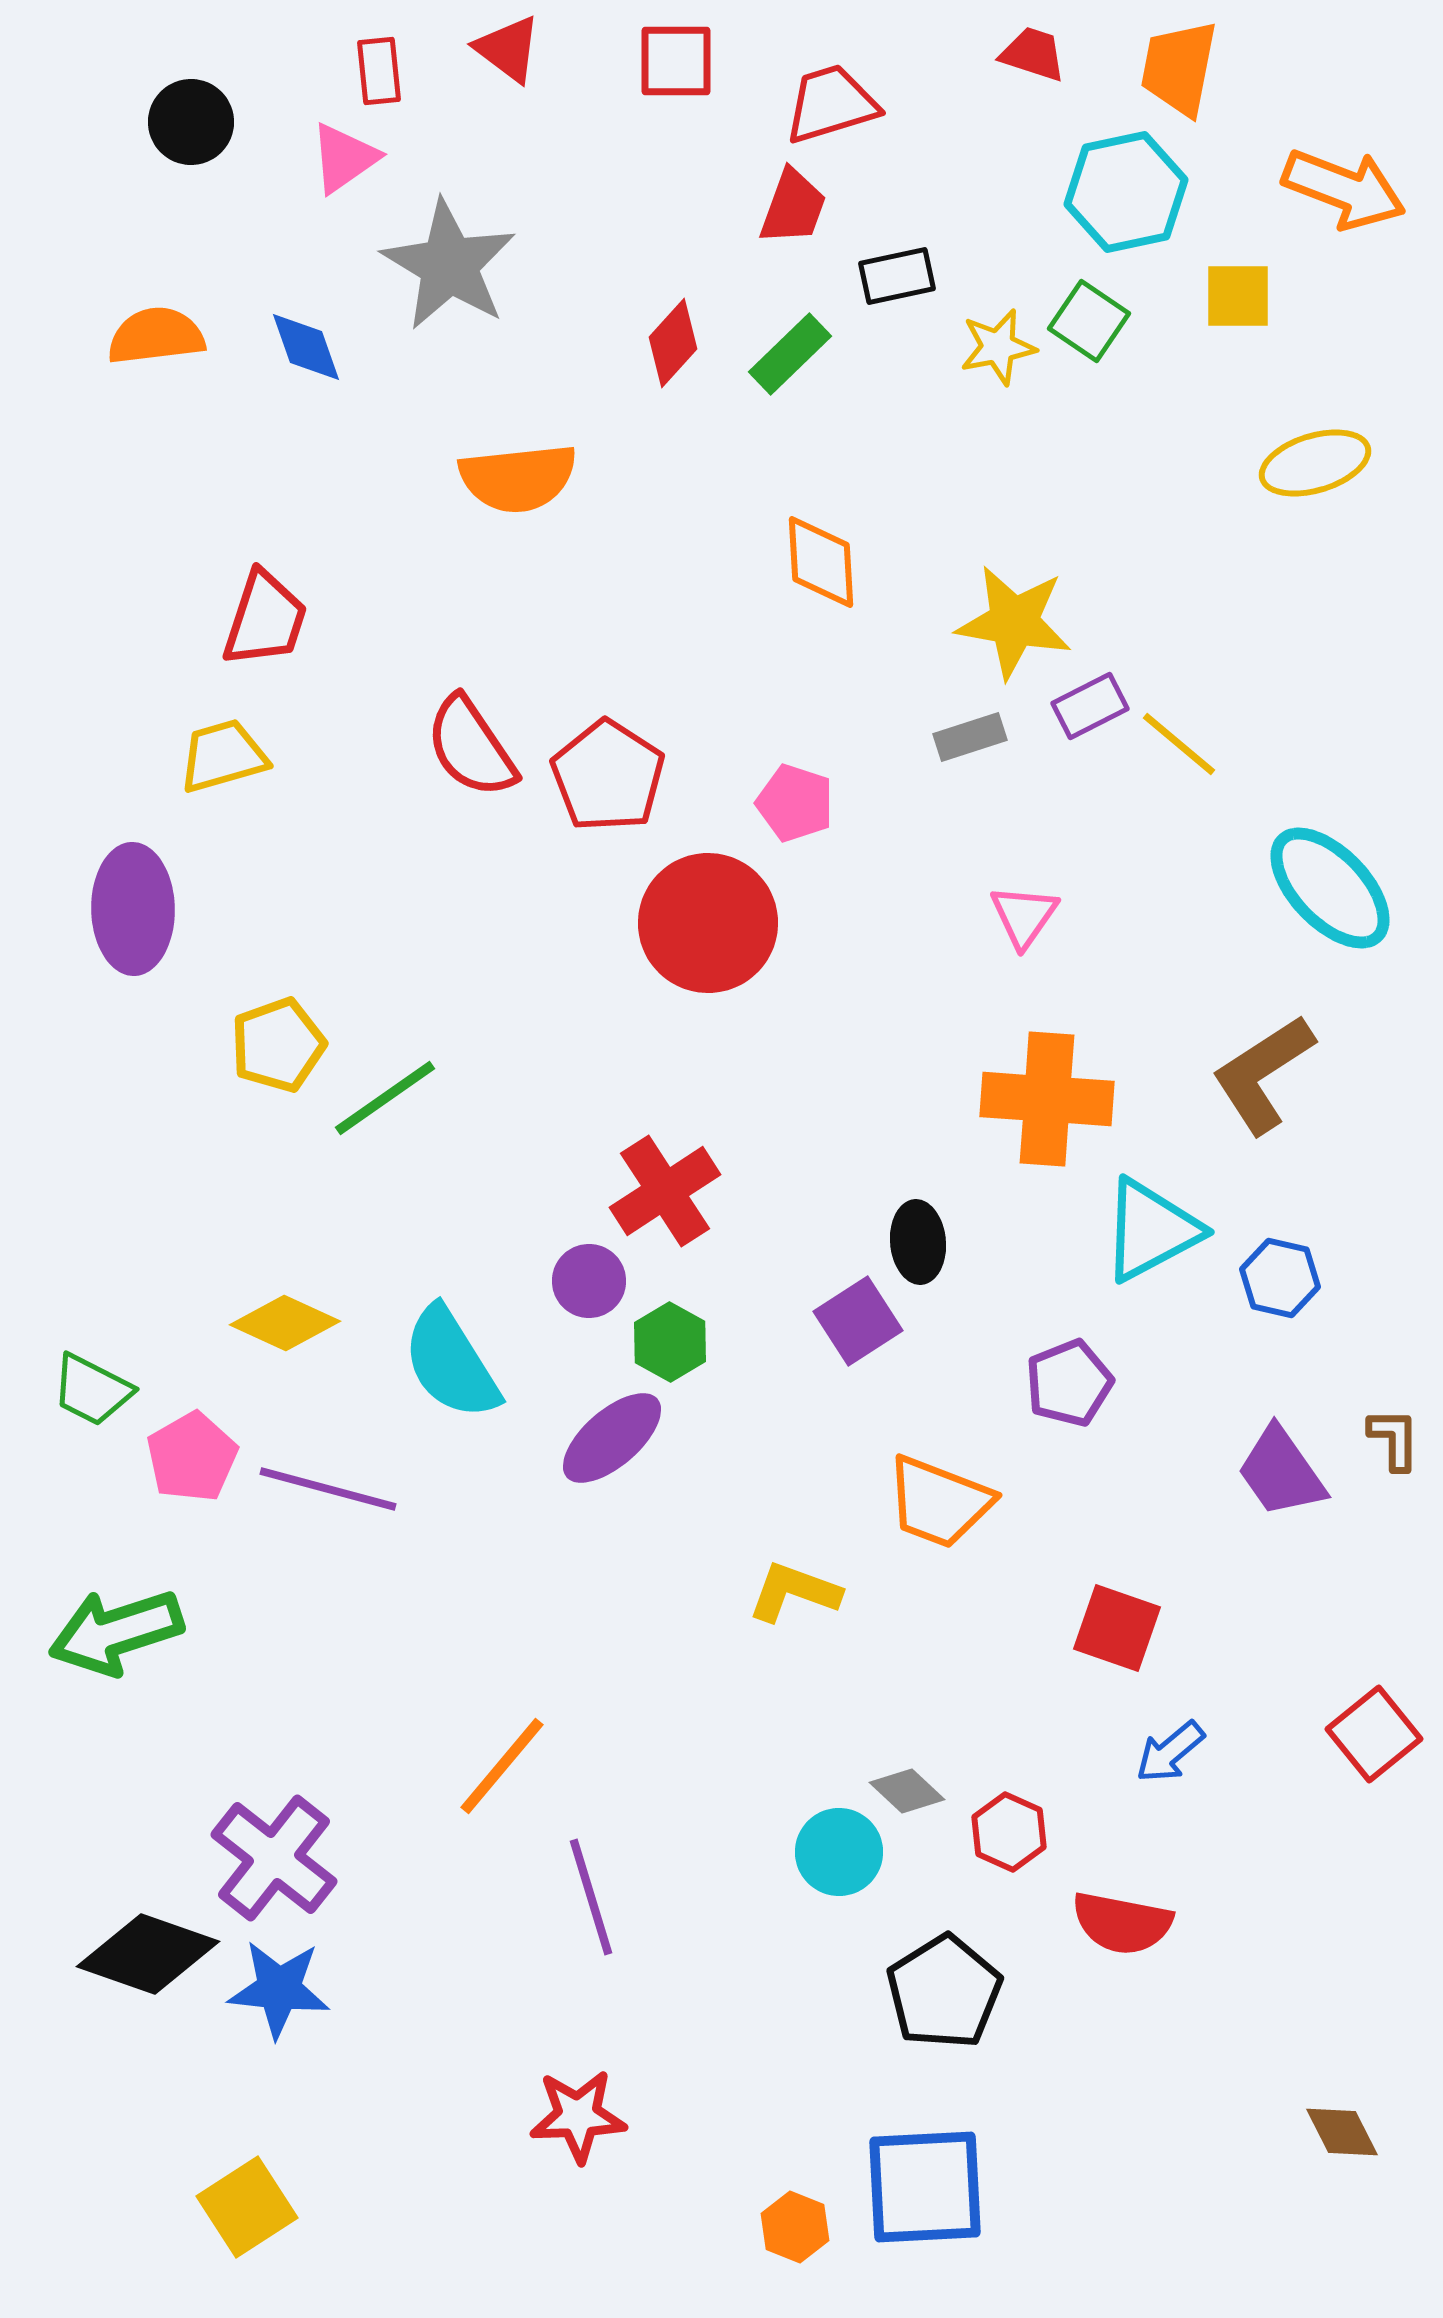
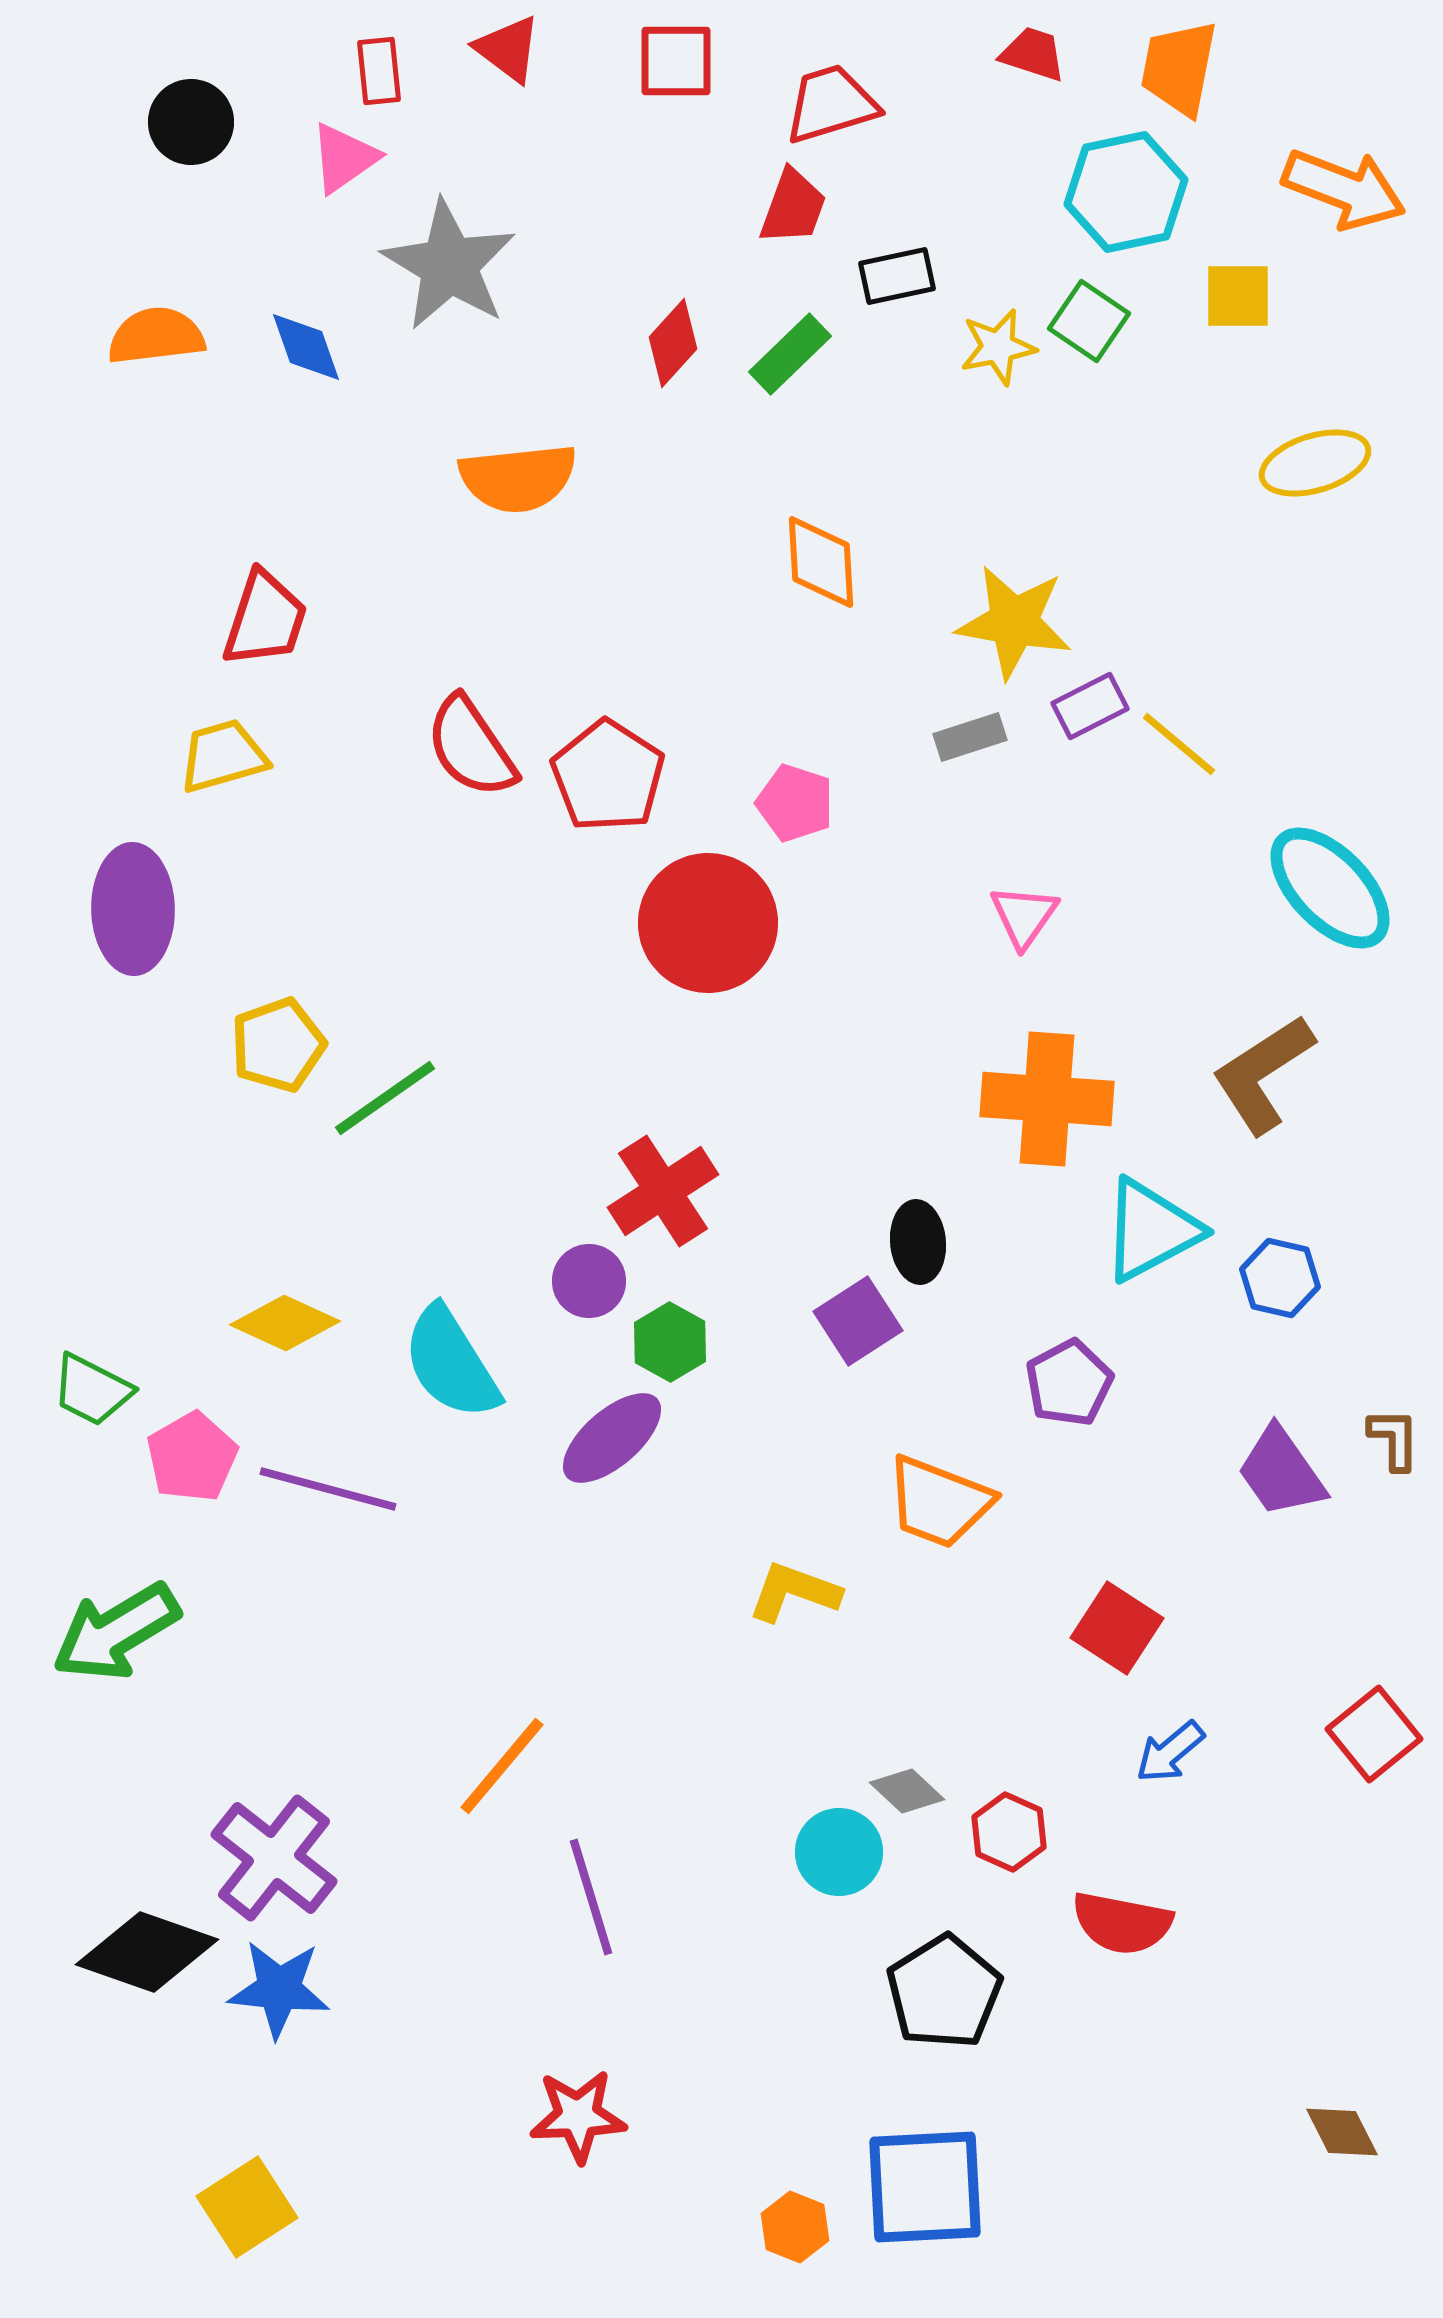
red cross at (665, 1191): moved 2 px left
purple pentagon at (1069, 1383): rotated 6 degrees counterclockwise
red square at (1117, 1628): rotated 14 degrees clockwise
green arrow at (116, 1632): rotated 13 degrees counterclockwise
black diamond at (148, 1954): moved 1 px left, 2 px up
